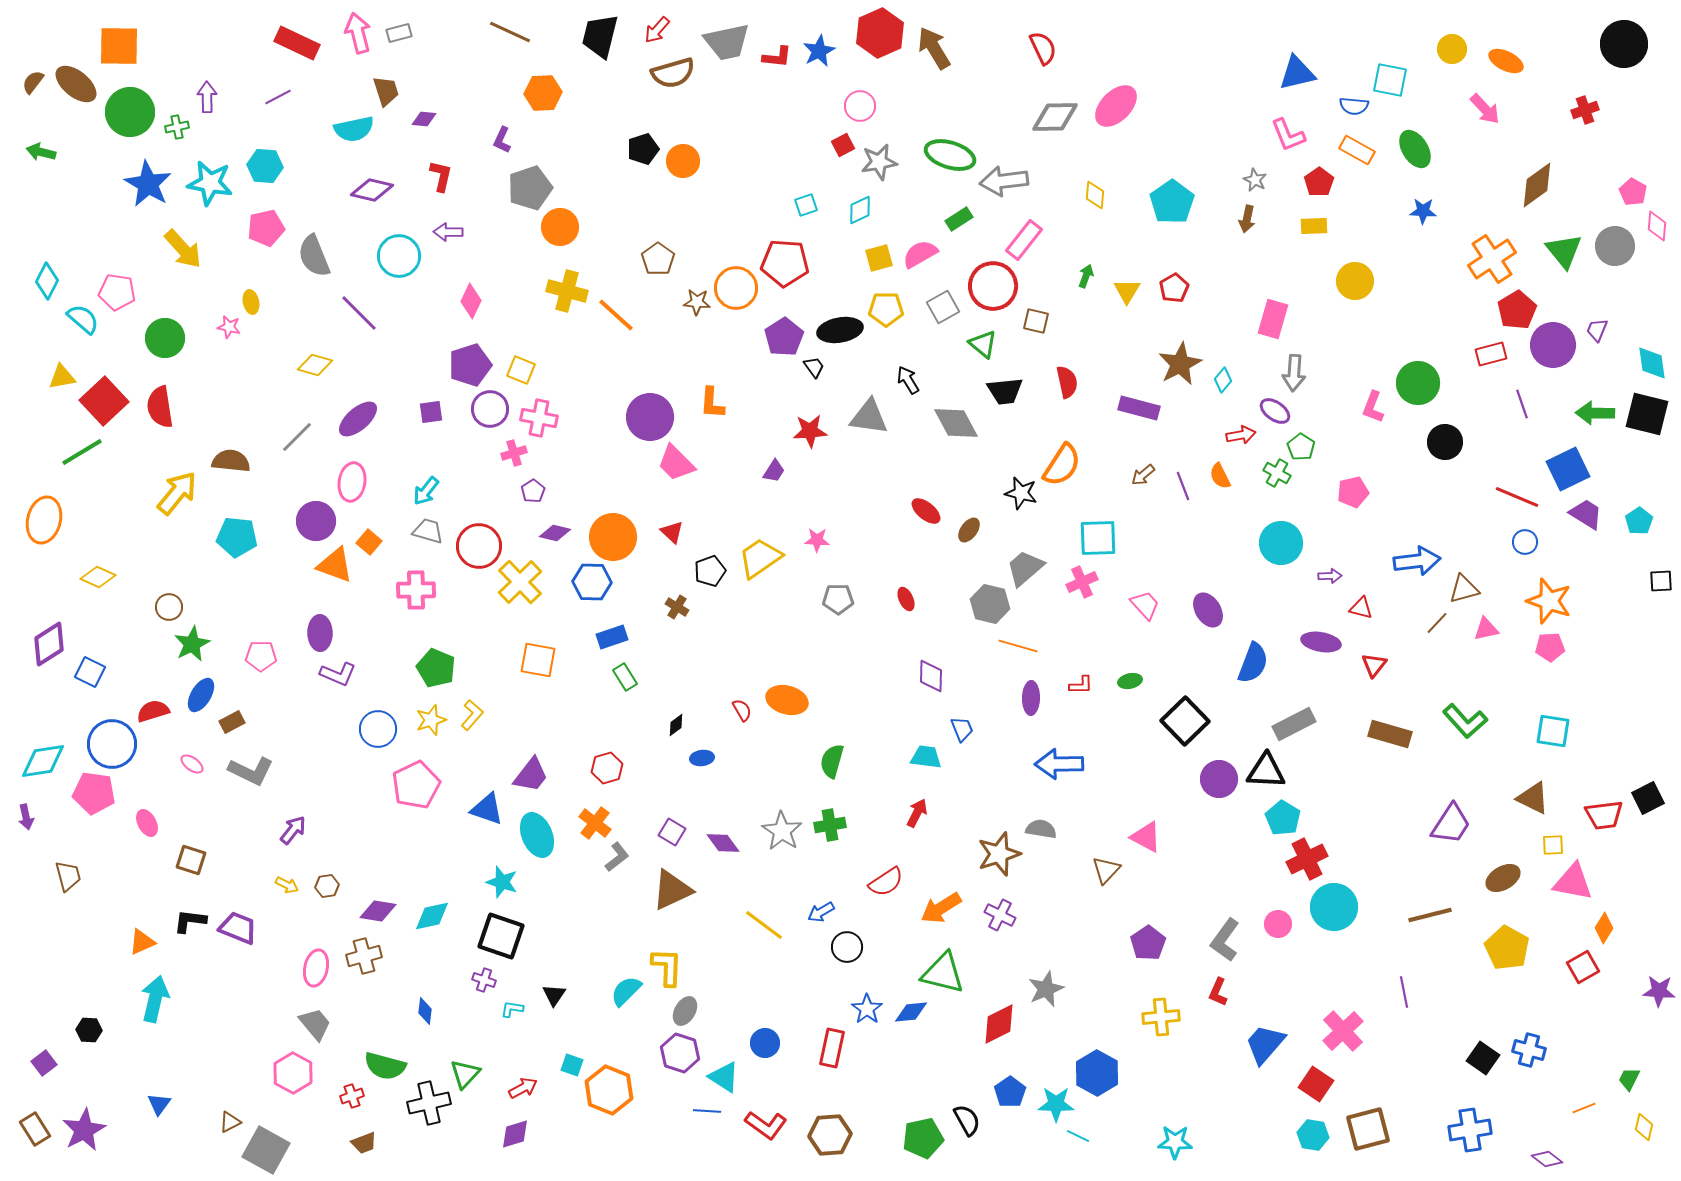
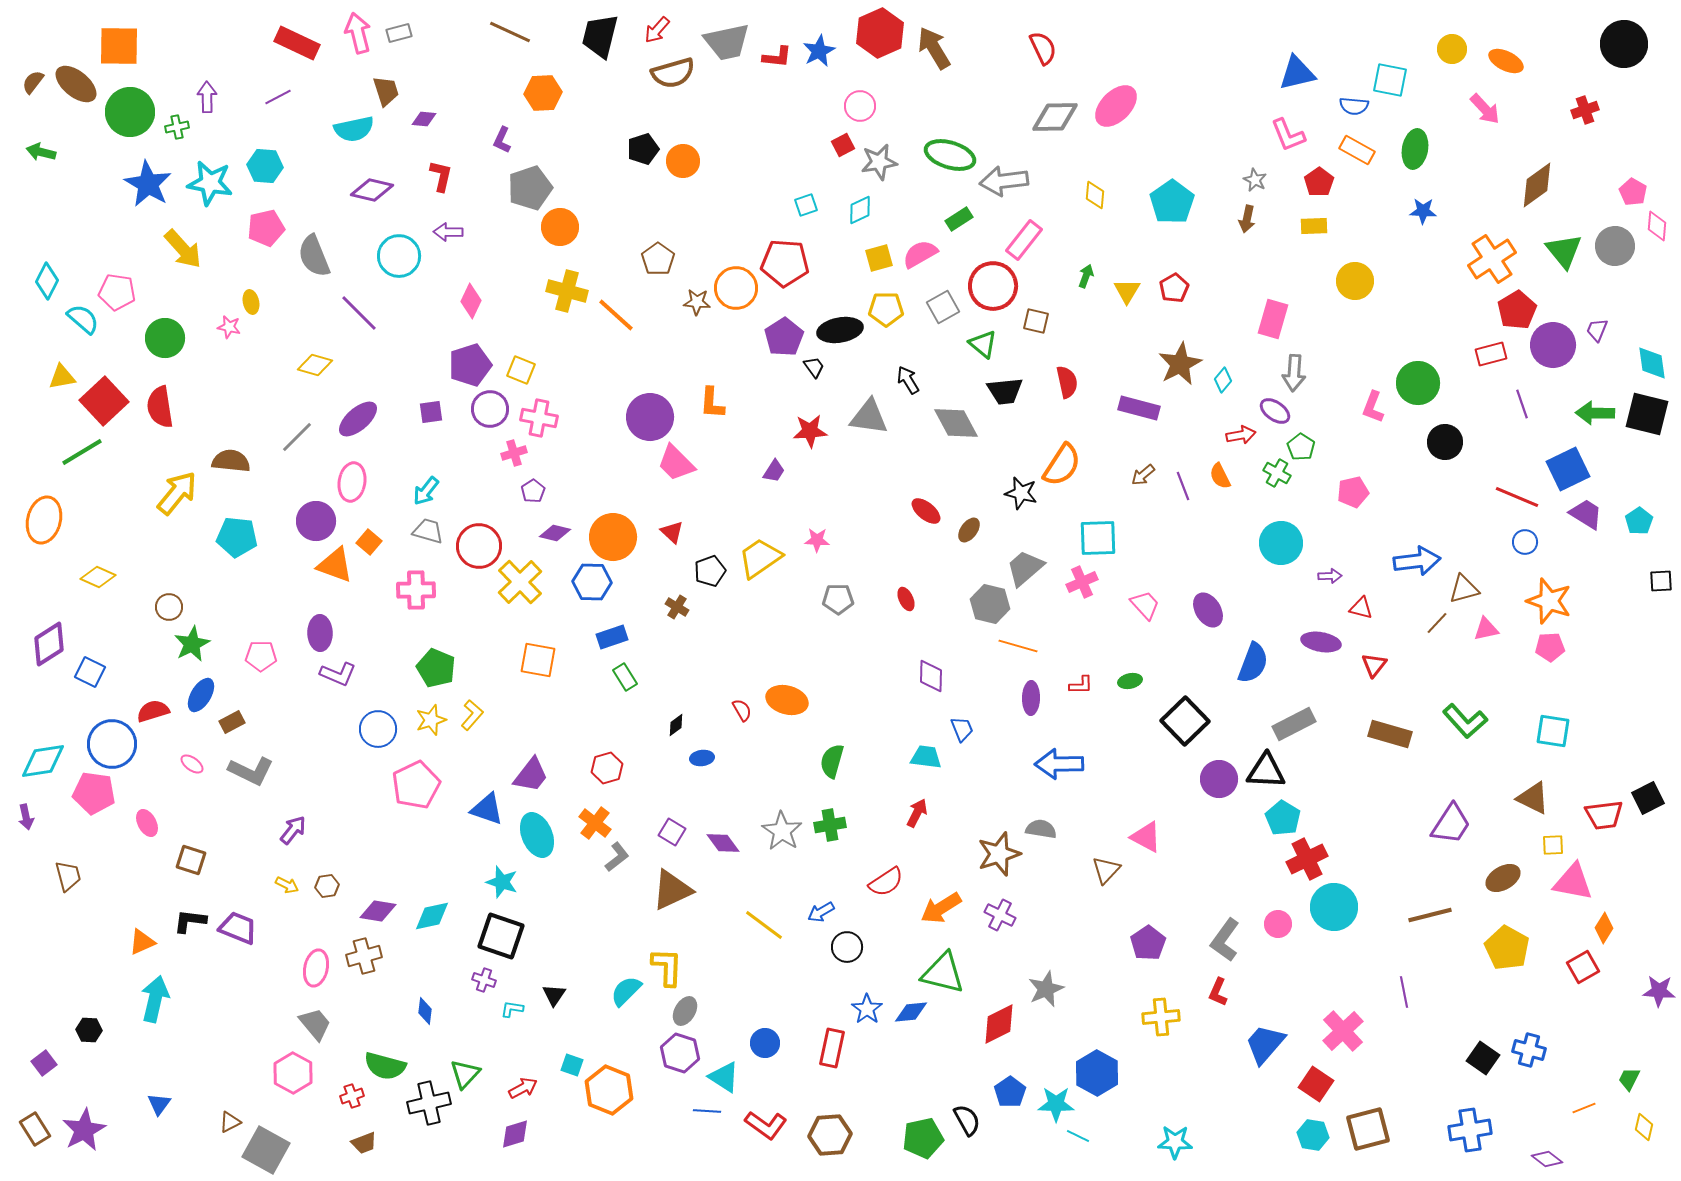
green ellipse at (1415, 149): rotated 42 degrees clockwise
